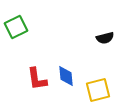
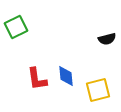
black semicircle: moved 2 px right, 1 px down
